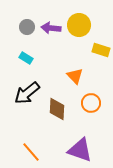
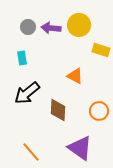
gray circle: moved 1 px right
cyan rectangle: moved 4 px left; rotated 48 degrees clockwise
orange triangle: rotated 18 degrees counterclockwise
orange circle: moved 8 px right, 8 px down
brown diamond: moved 1 px right, 1 px down
purple triangle: moved 2 px up; rotated 16 degrees clockwise
